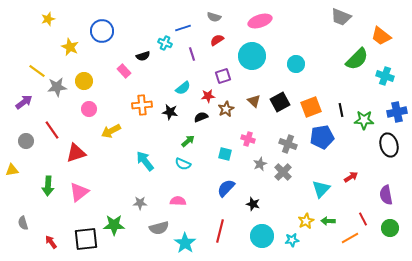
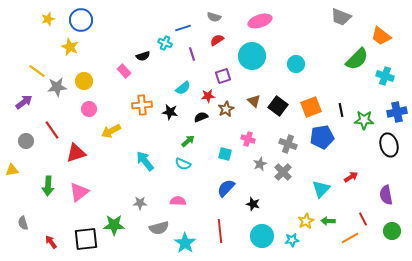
blue circle at (102, 31): moved 21 px left, 11 px up
black square at (280, 102): moved 2 px left, 4 px down; rotated 24 degrees counterclockwise
green circle at (390, 228): moved 2 px right, 3 px down
red line at (220, 231): rotated 20 degrees counterclockwise
